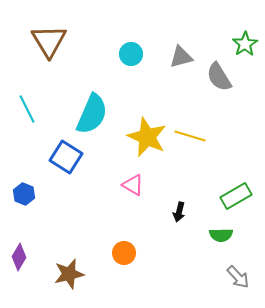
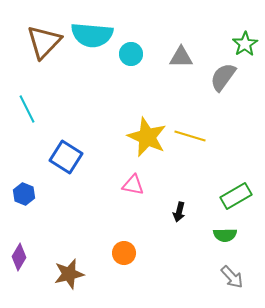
brown triangle: moved 5 px left, 1 px down; rotated 15 degrees clockwise
gray triangle: rotated 15 degrees clockwise
gray semicircle: moved 4 px right; rotated 68 degrees clockwise
cyan semicircle: moved 79 px up; rotated 72 degrees clockwise
pink triangle: rotated 20 degrees counterclockwise
green semicircle: moved 4 px right
gray arrow: moved 6 px left
